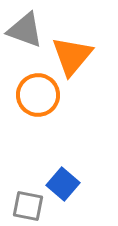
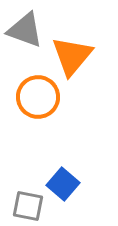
orange circle: moved 2 px down
